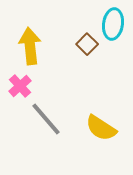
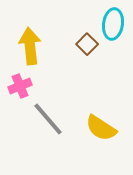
pink cross: rotated 20 degrees clockwise
gray line: moved 2 px right
